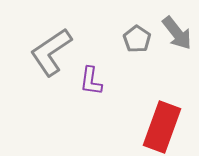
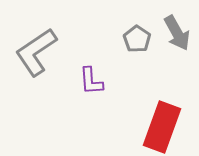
gray arrow: rotated 9 degrees clockwise
gray L-shape: moved 15 px left
purple L-shape: rotated 12 degrees counterclockwise
